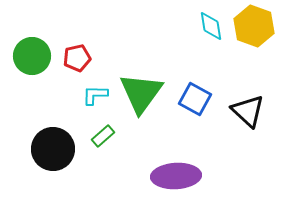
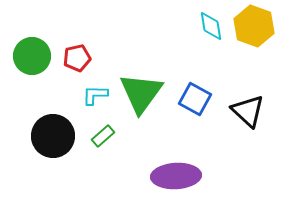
black circle: moved 13 px up
